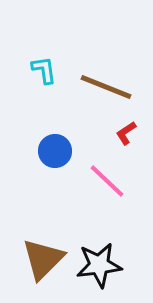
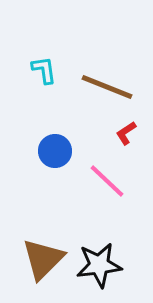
brown line: moved 1 px right
